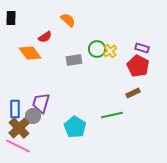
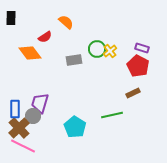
orange semicircle: moved 2 px left, 2 px down
purple trapezoid: moved 1 px left
pink line: moved 5 px right
